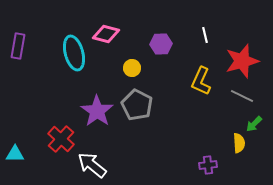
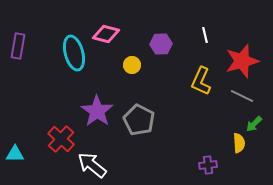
yellow circle: moved 3 px up
gray pentagon: moved 2 px right, 15 px down
